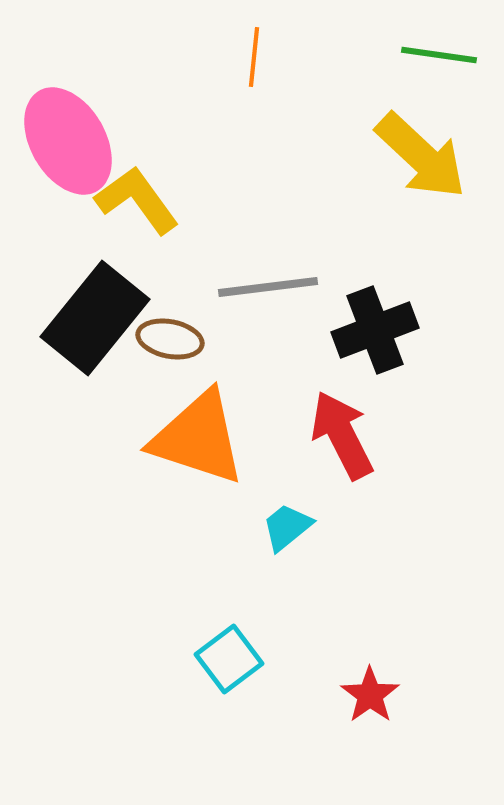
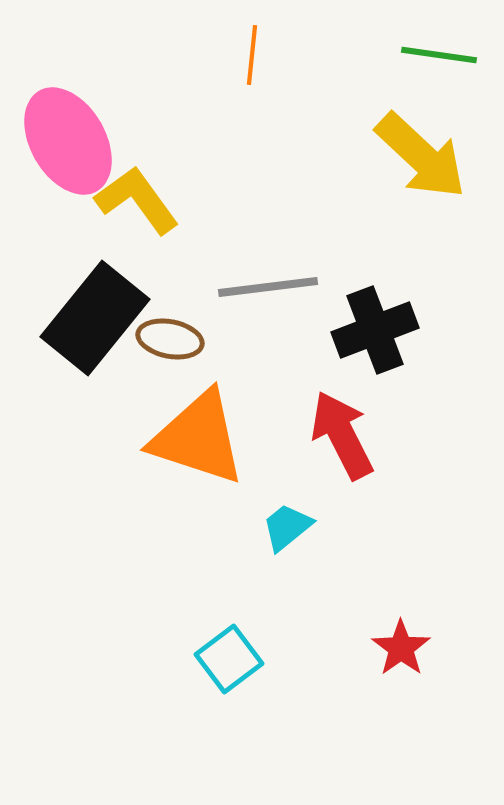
orange line: moved 2 px left, 2 px up
red star: moved 31 px right, 47 px up
